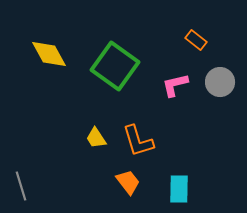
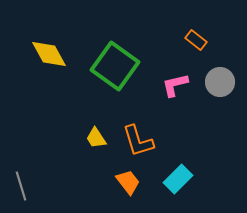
cyan rectangle: moved 1 px left, 10 px up; rotated 44 degrees clockwise
